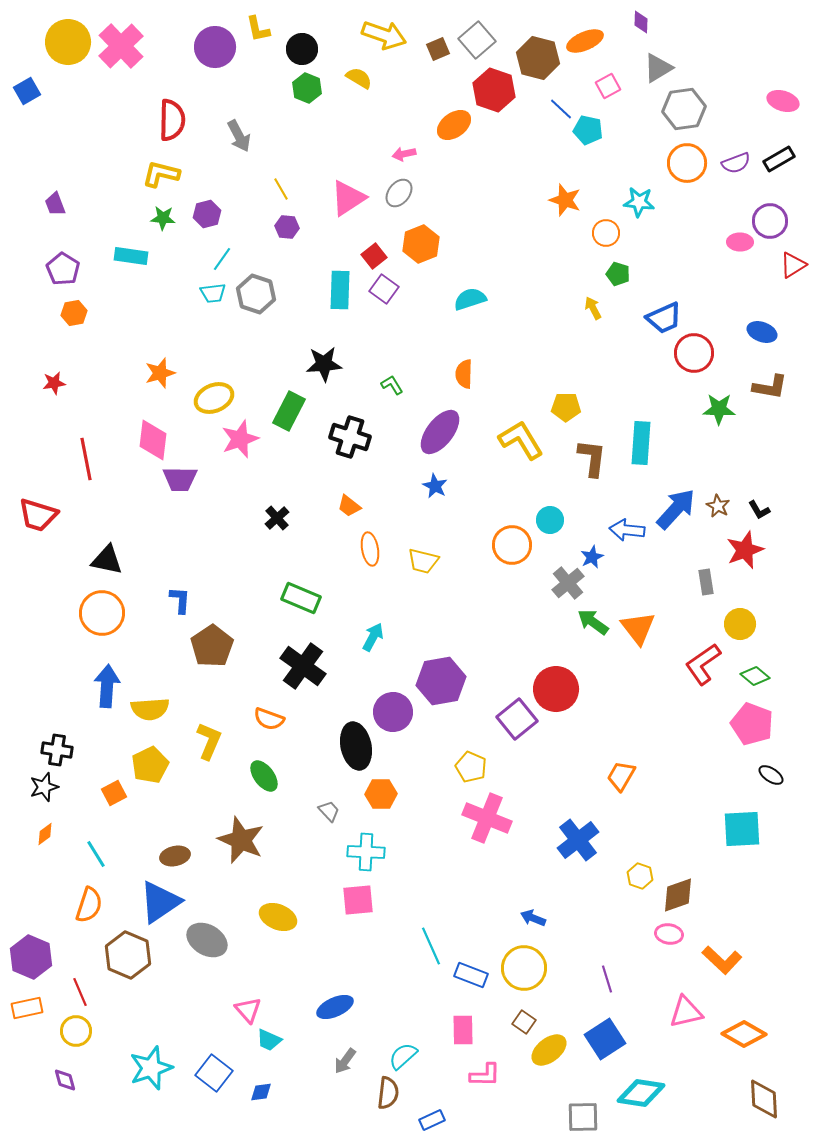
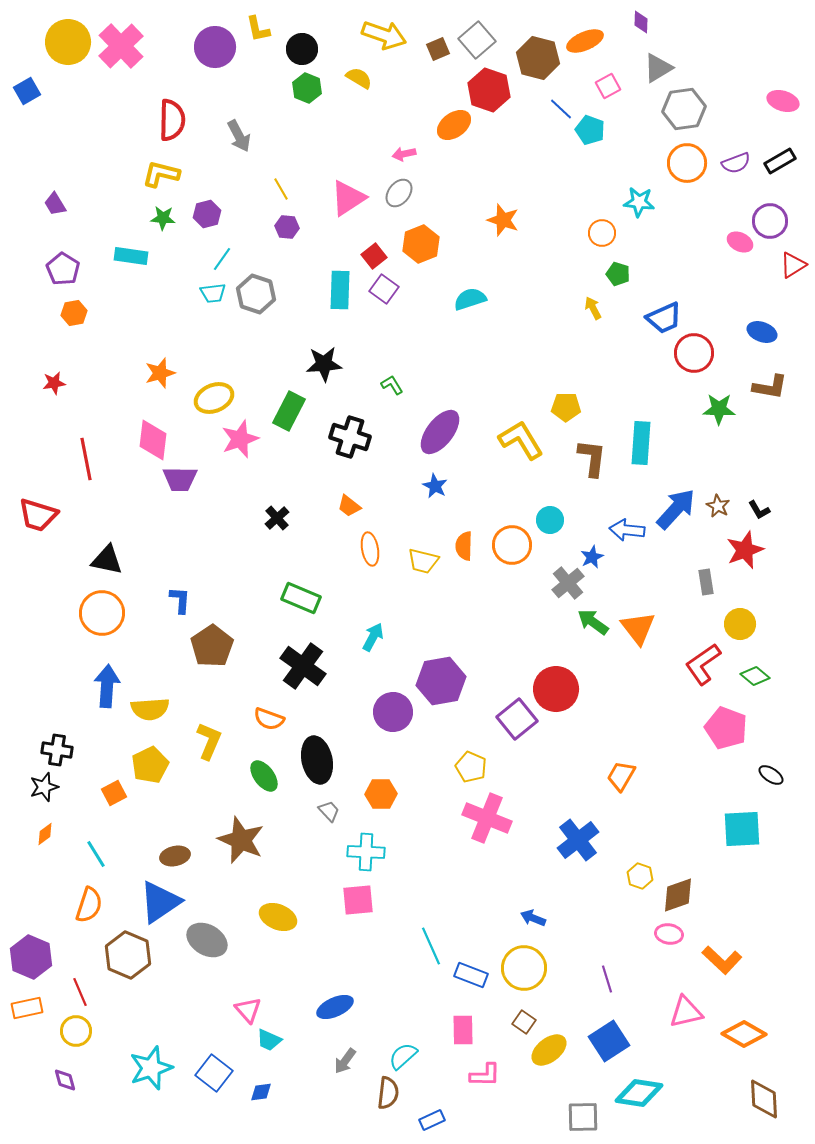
red hexagon at (494, 90): moved 5 px left
cyan pentagon at (588, 130): moved 2 px right; rotated 8 degrees clockwise
black rectangle at (779, 159): moved 1 px right, 2 px down
orange star at (565, 200): moved 62 px left, 20 px down
purple trapezoid at (55, 204): rotated 10 degrees counterclockwise
orange circle at (606, 233): moved 4 px left
pink ellipse at (740, 242): rotated 25 degrees clockwise
orange semicircle at (464, 374): moved 172 px down
pink pentagon at (752, 724): moved 26 px left, 4 px down
black ellipse at (356, 746): moved 39 px left, 14 px down
blue square at (605, 1039): moved 4 px right, 2 px down
cyan diamond at (641, 1093): moved 2 px left
